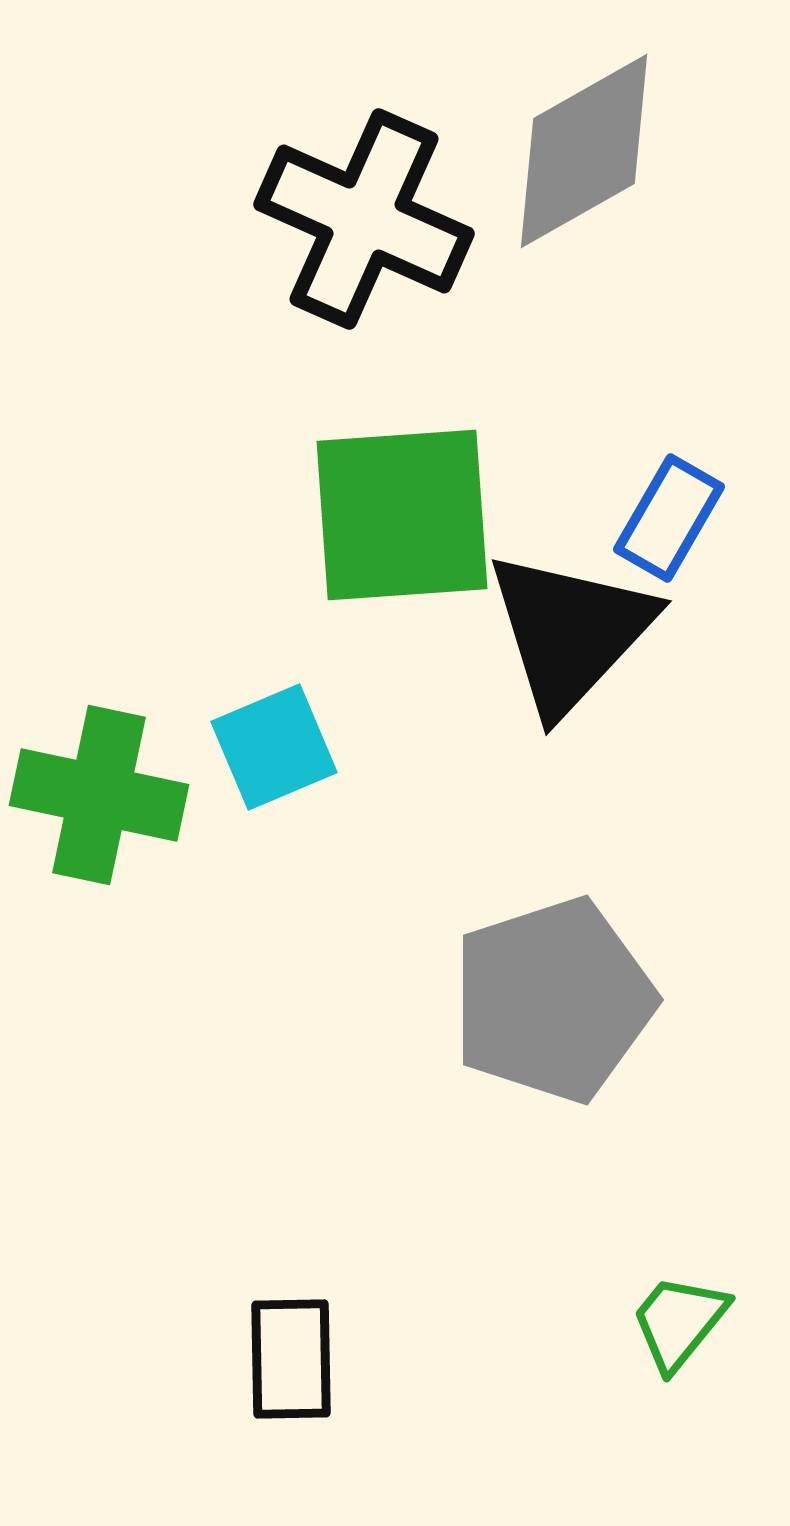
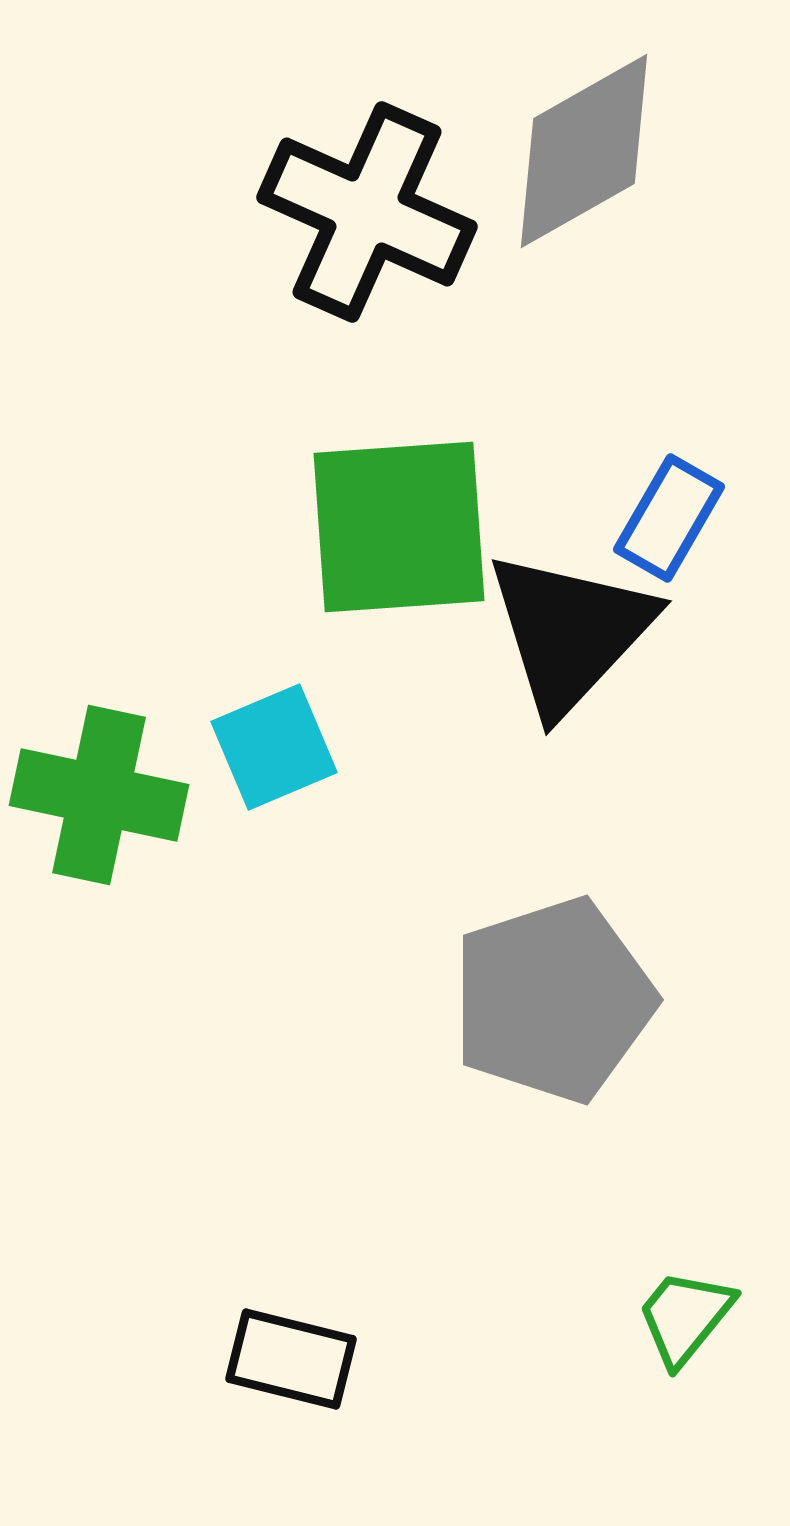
black cross: moved 3 px right, 7 px up
green square: moved 3 px left, 12 px down
green trapezoid: moved 6 px right, 5 px up
black rectangle: rotated 75 degrees counterclockwise
